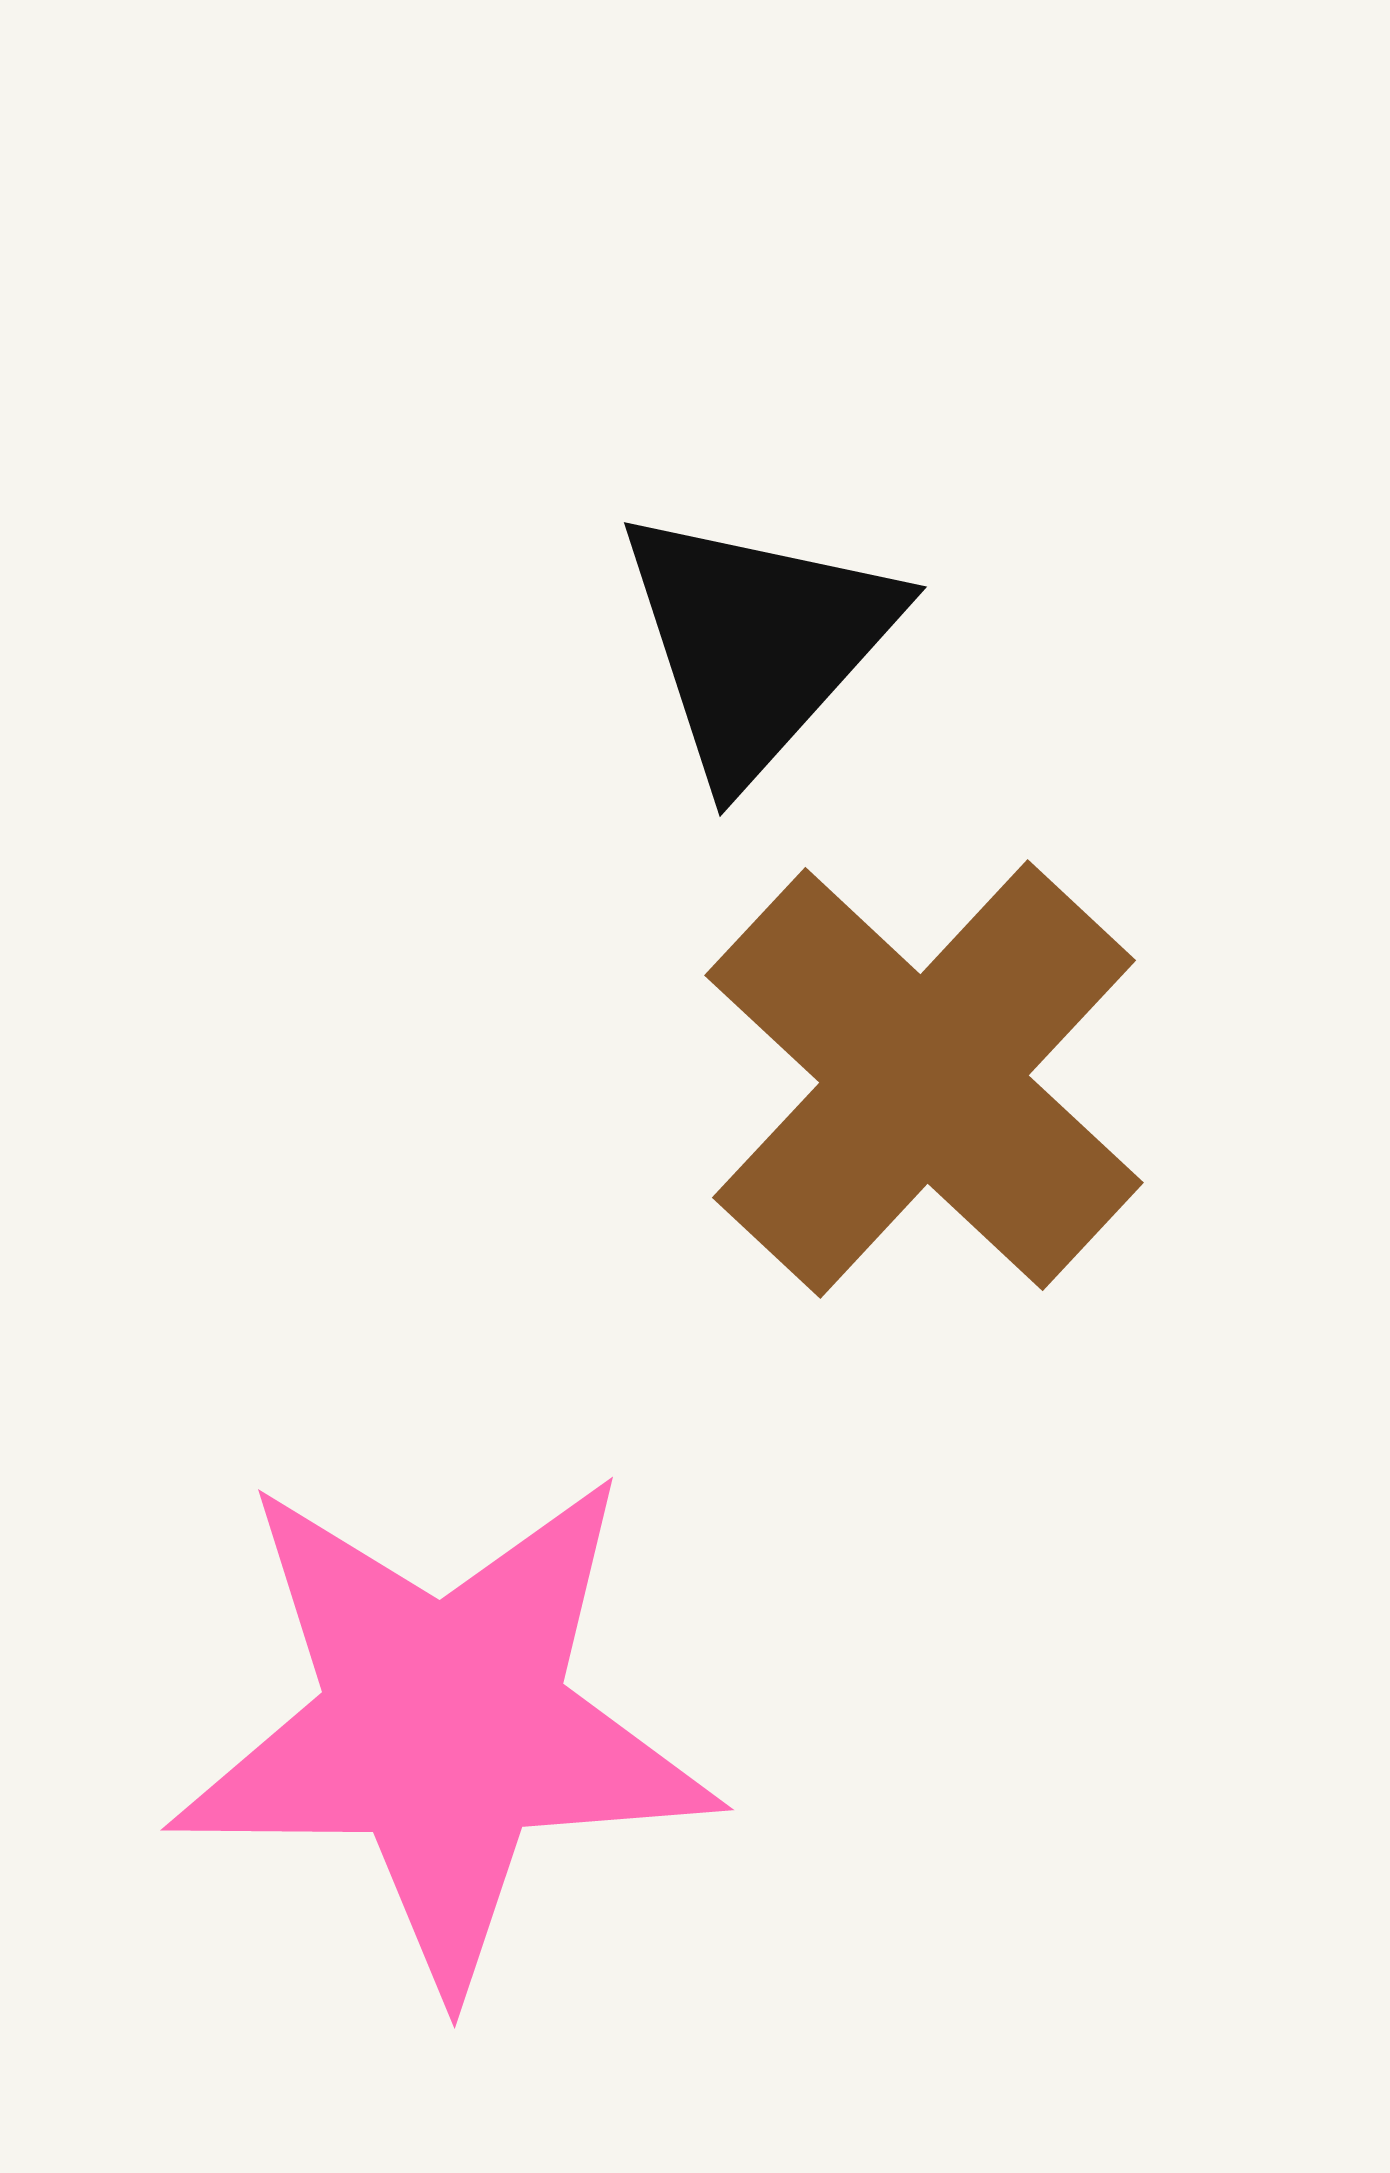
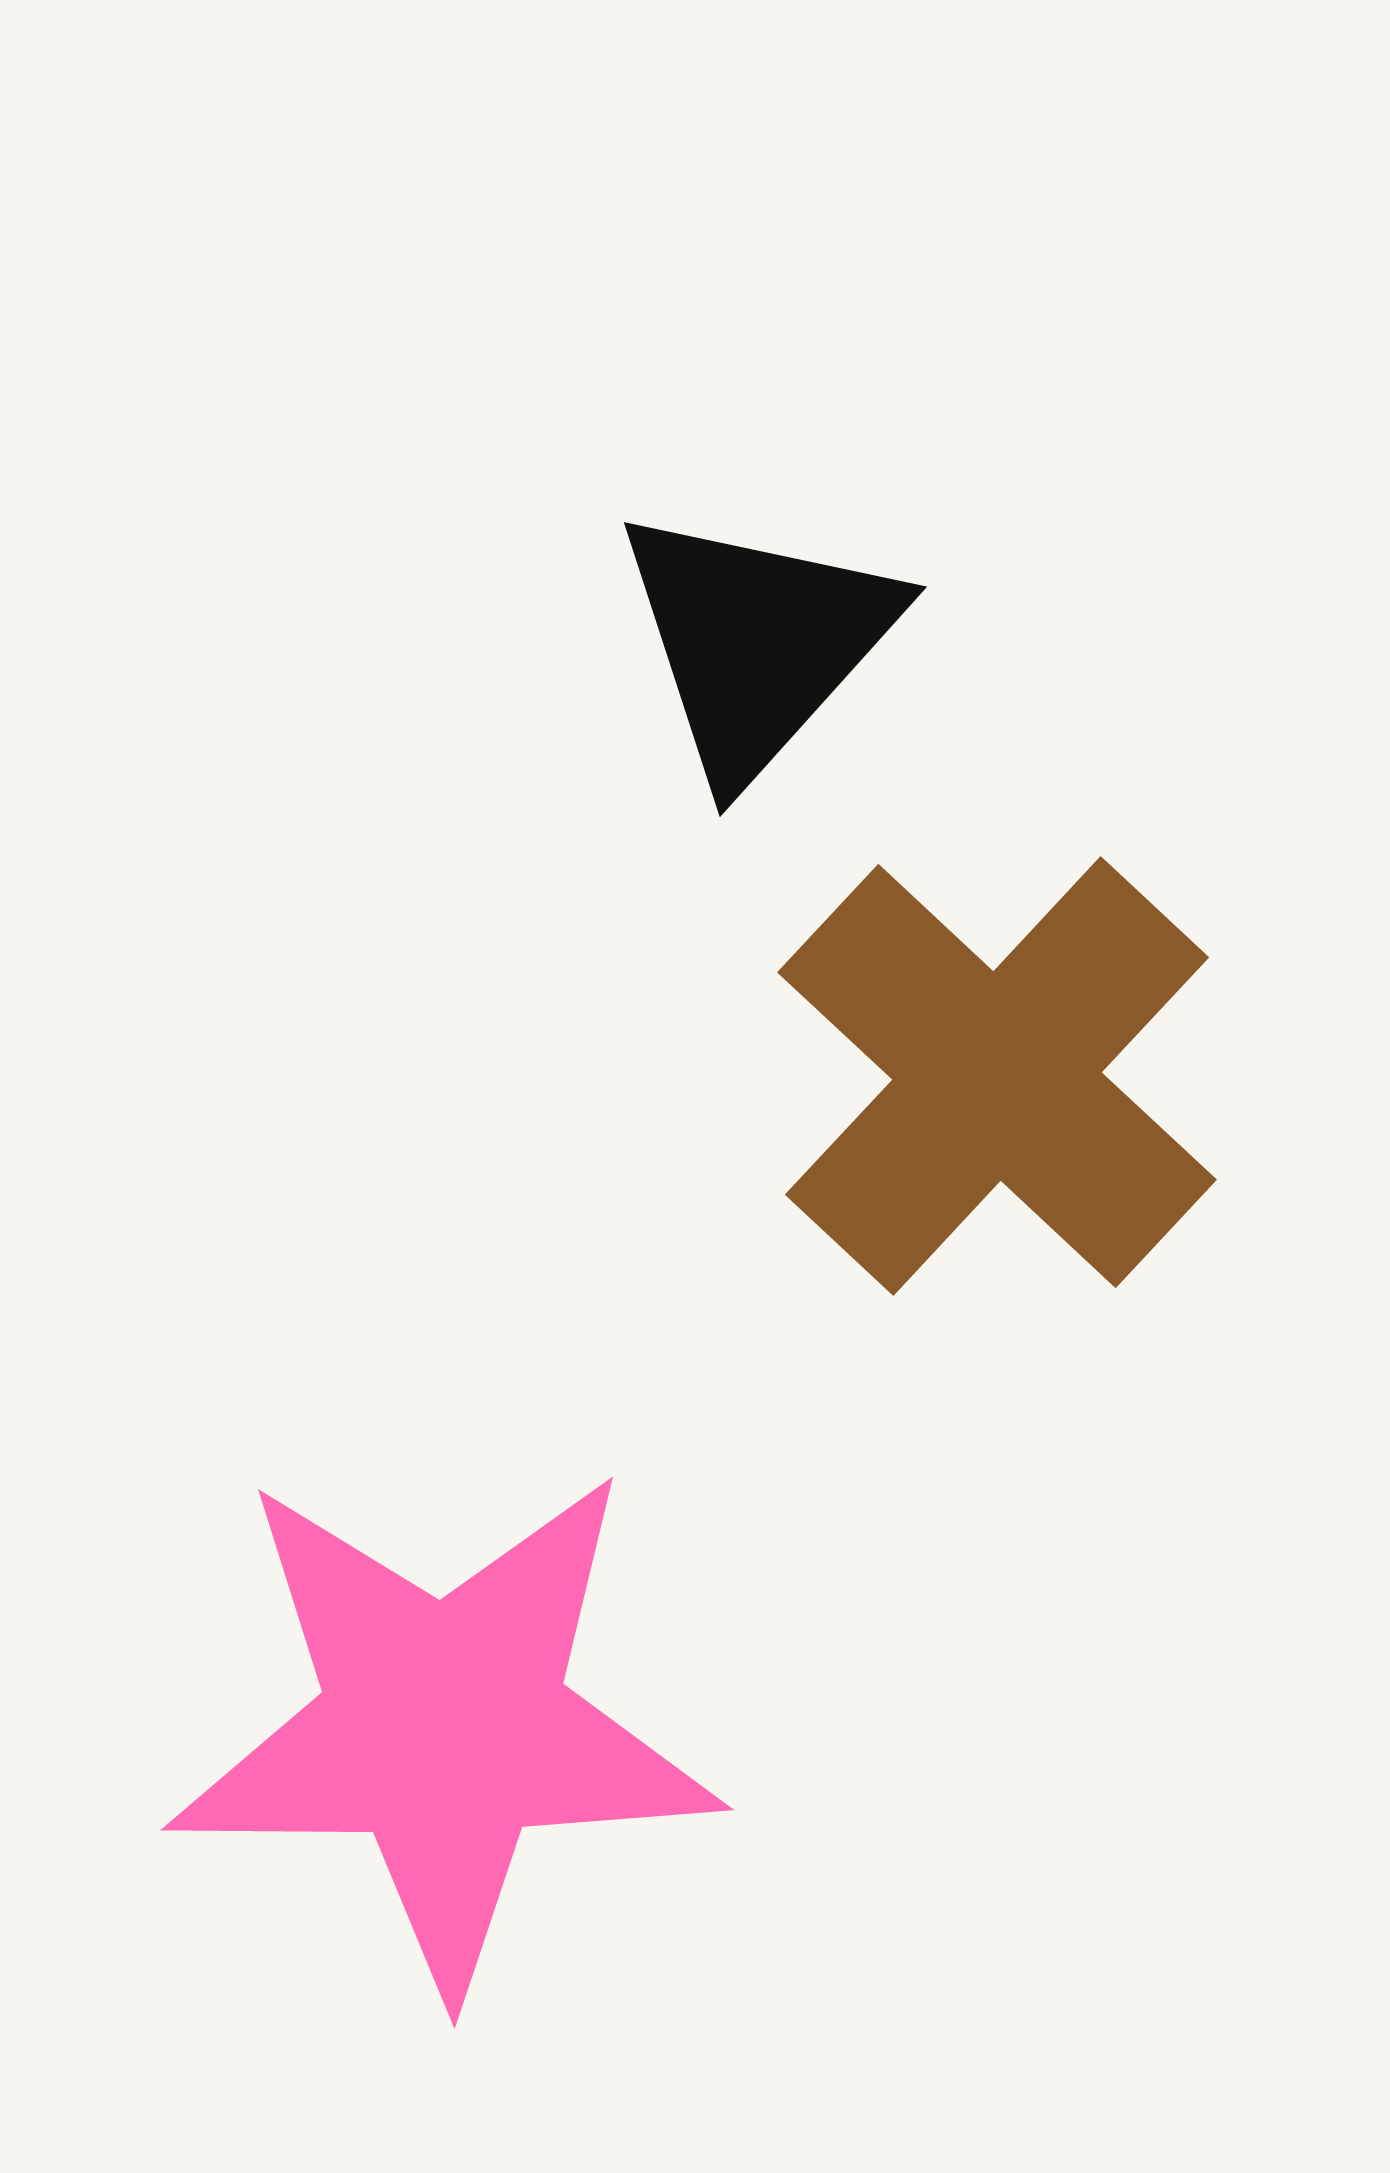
brown cross: moved 73 px right, 3 px up
